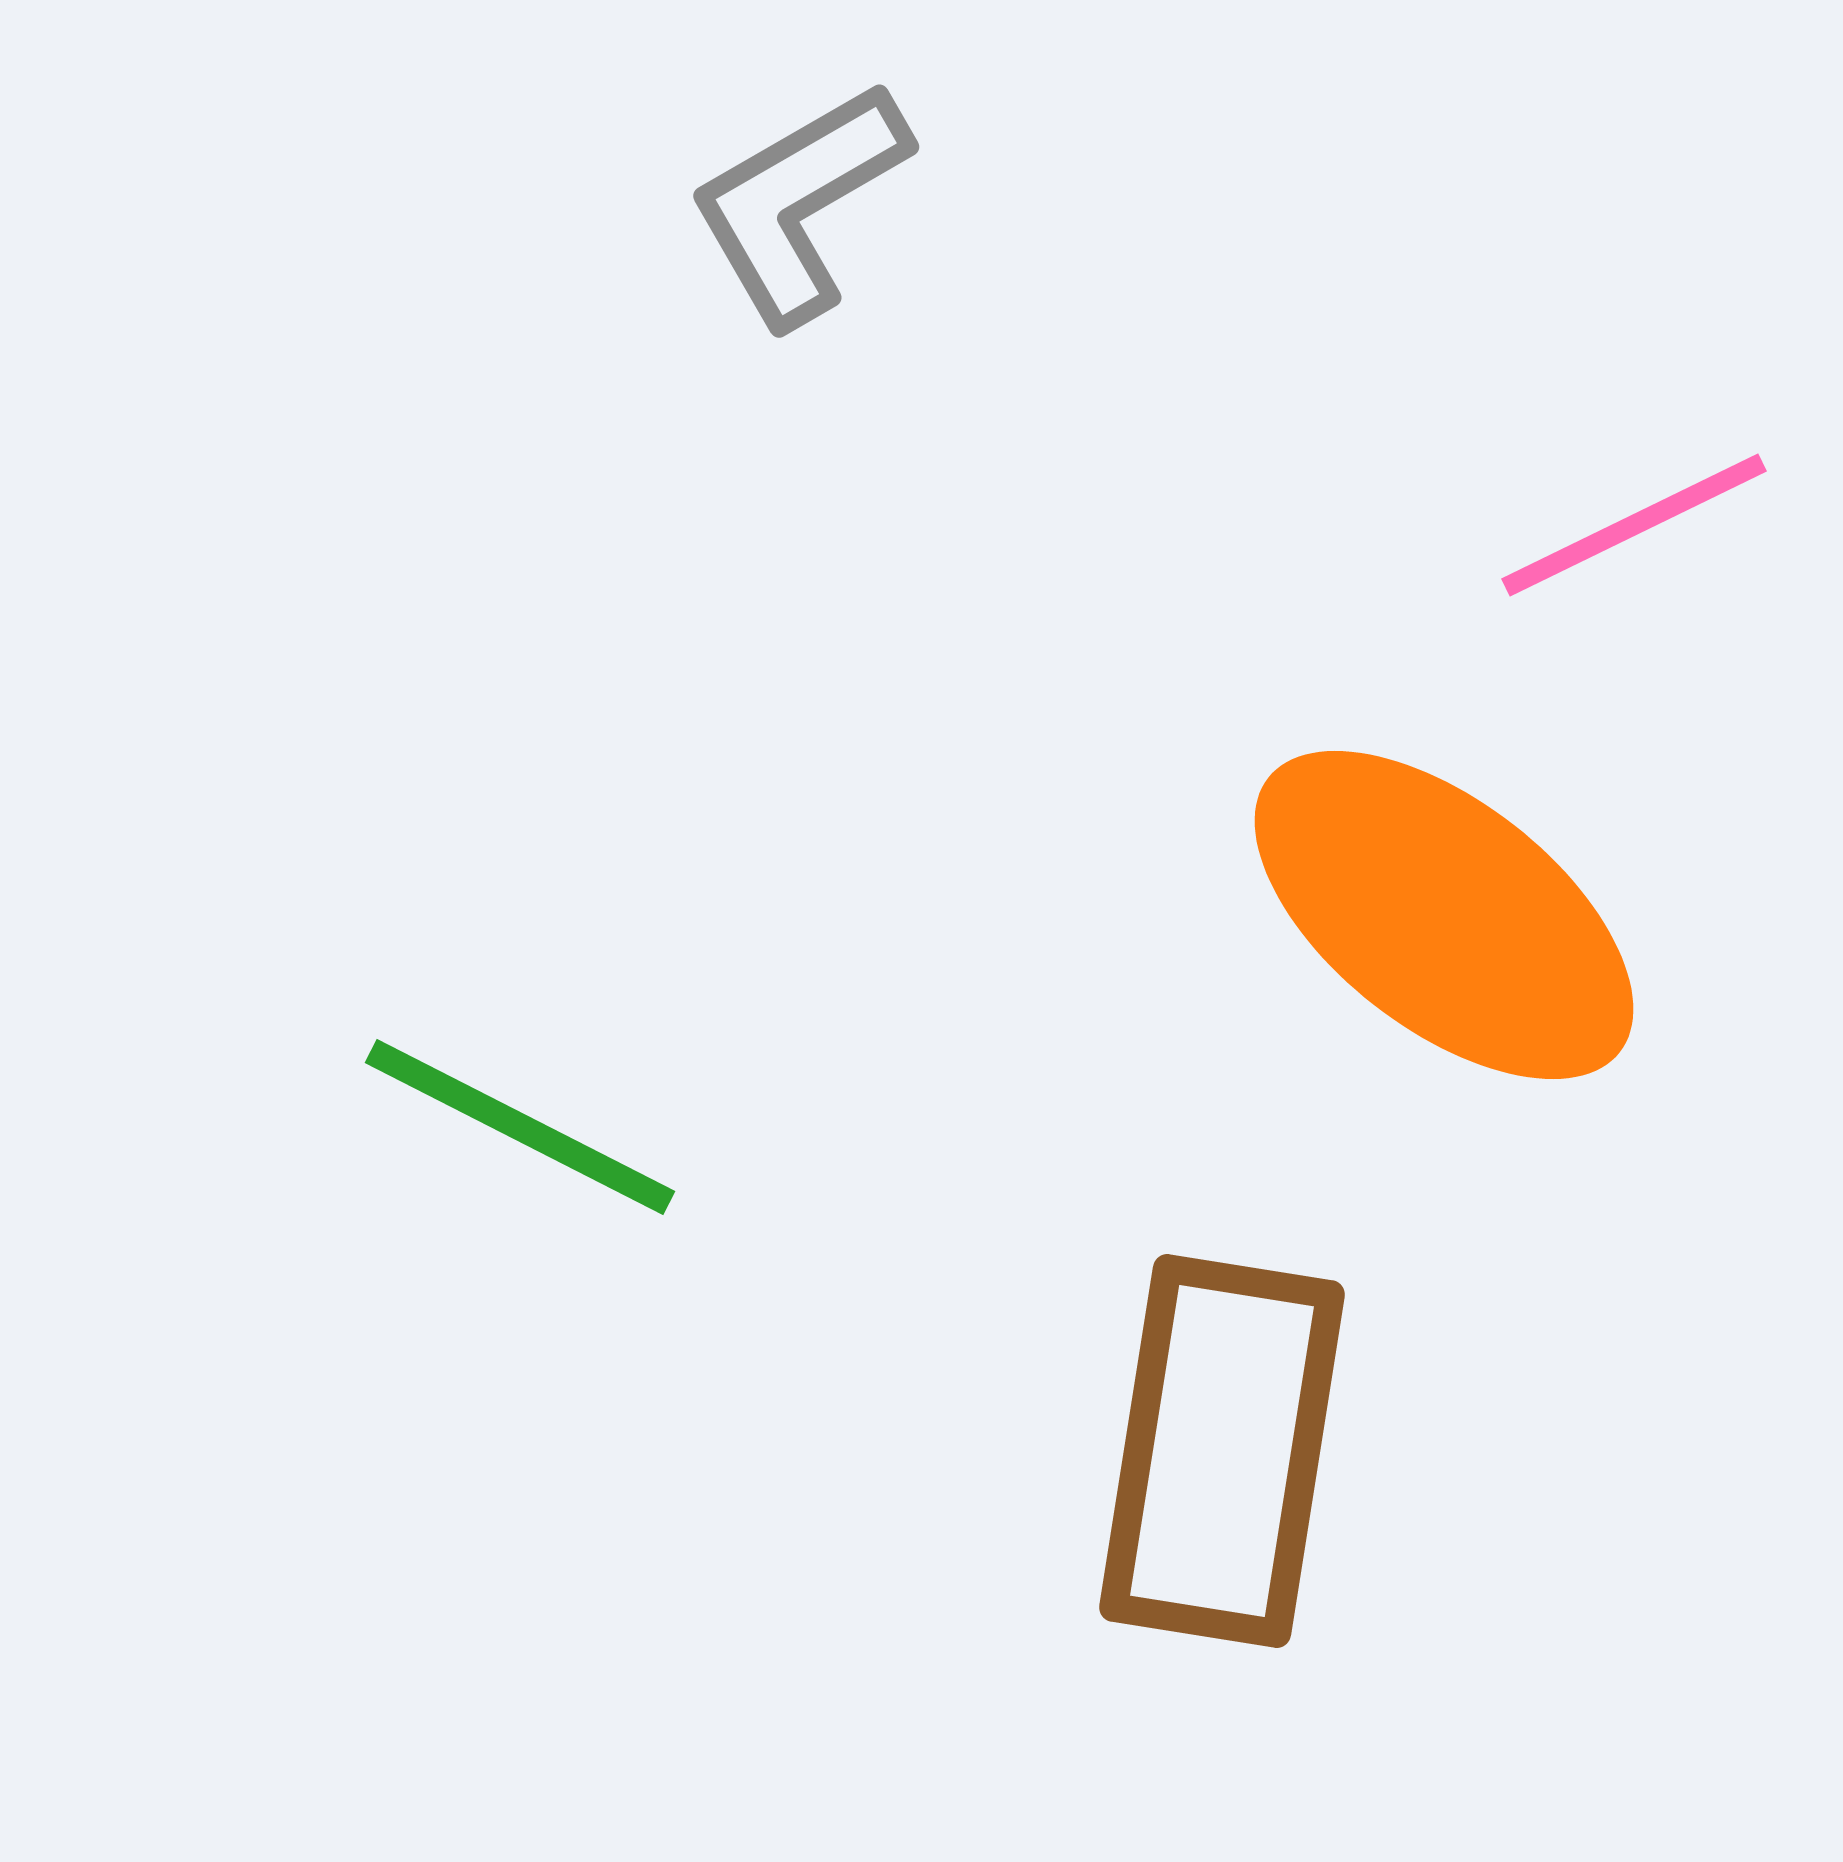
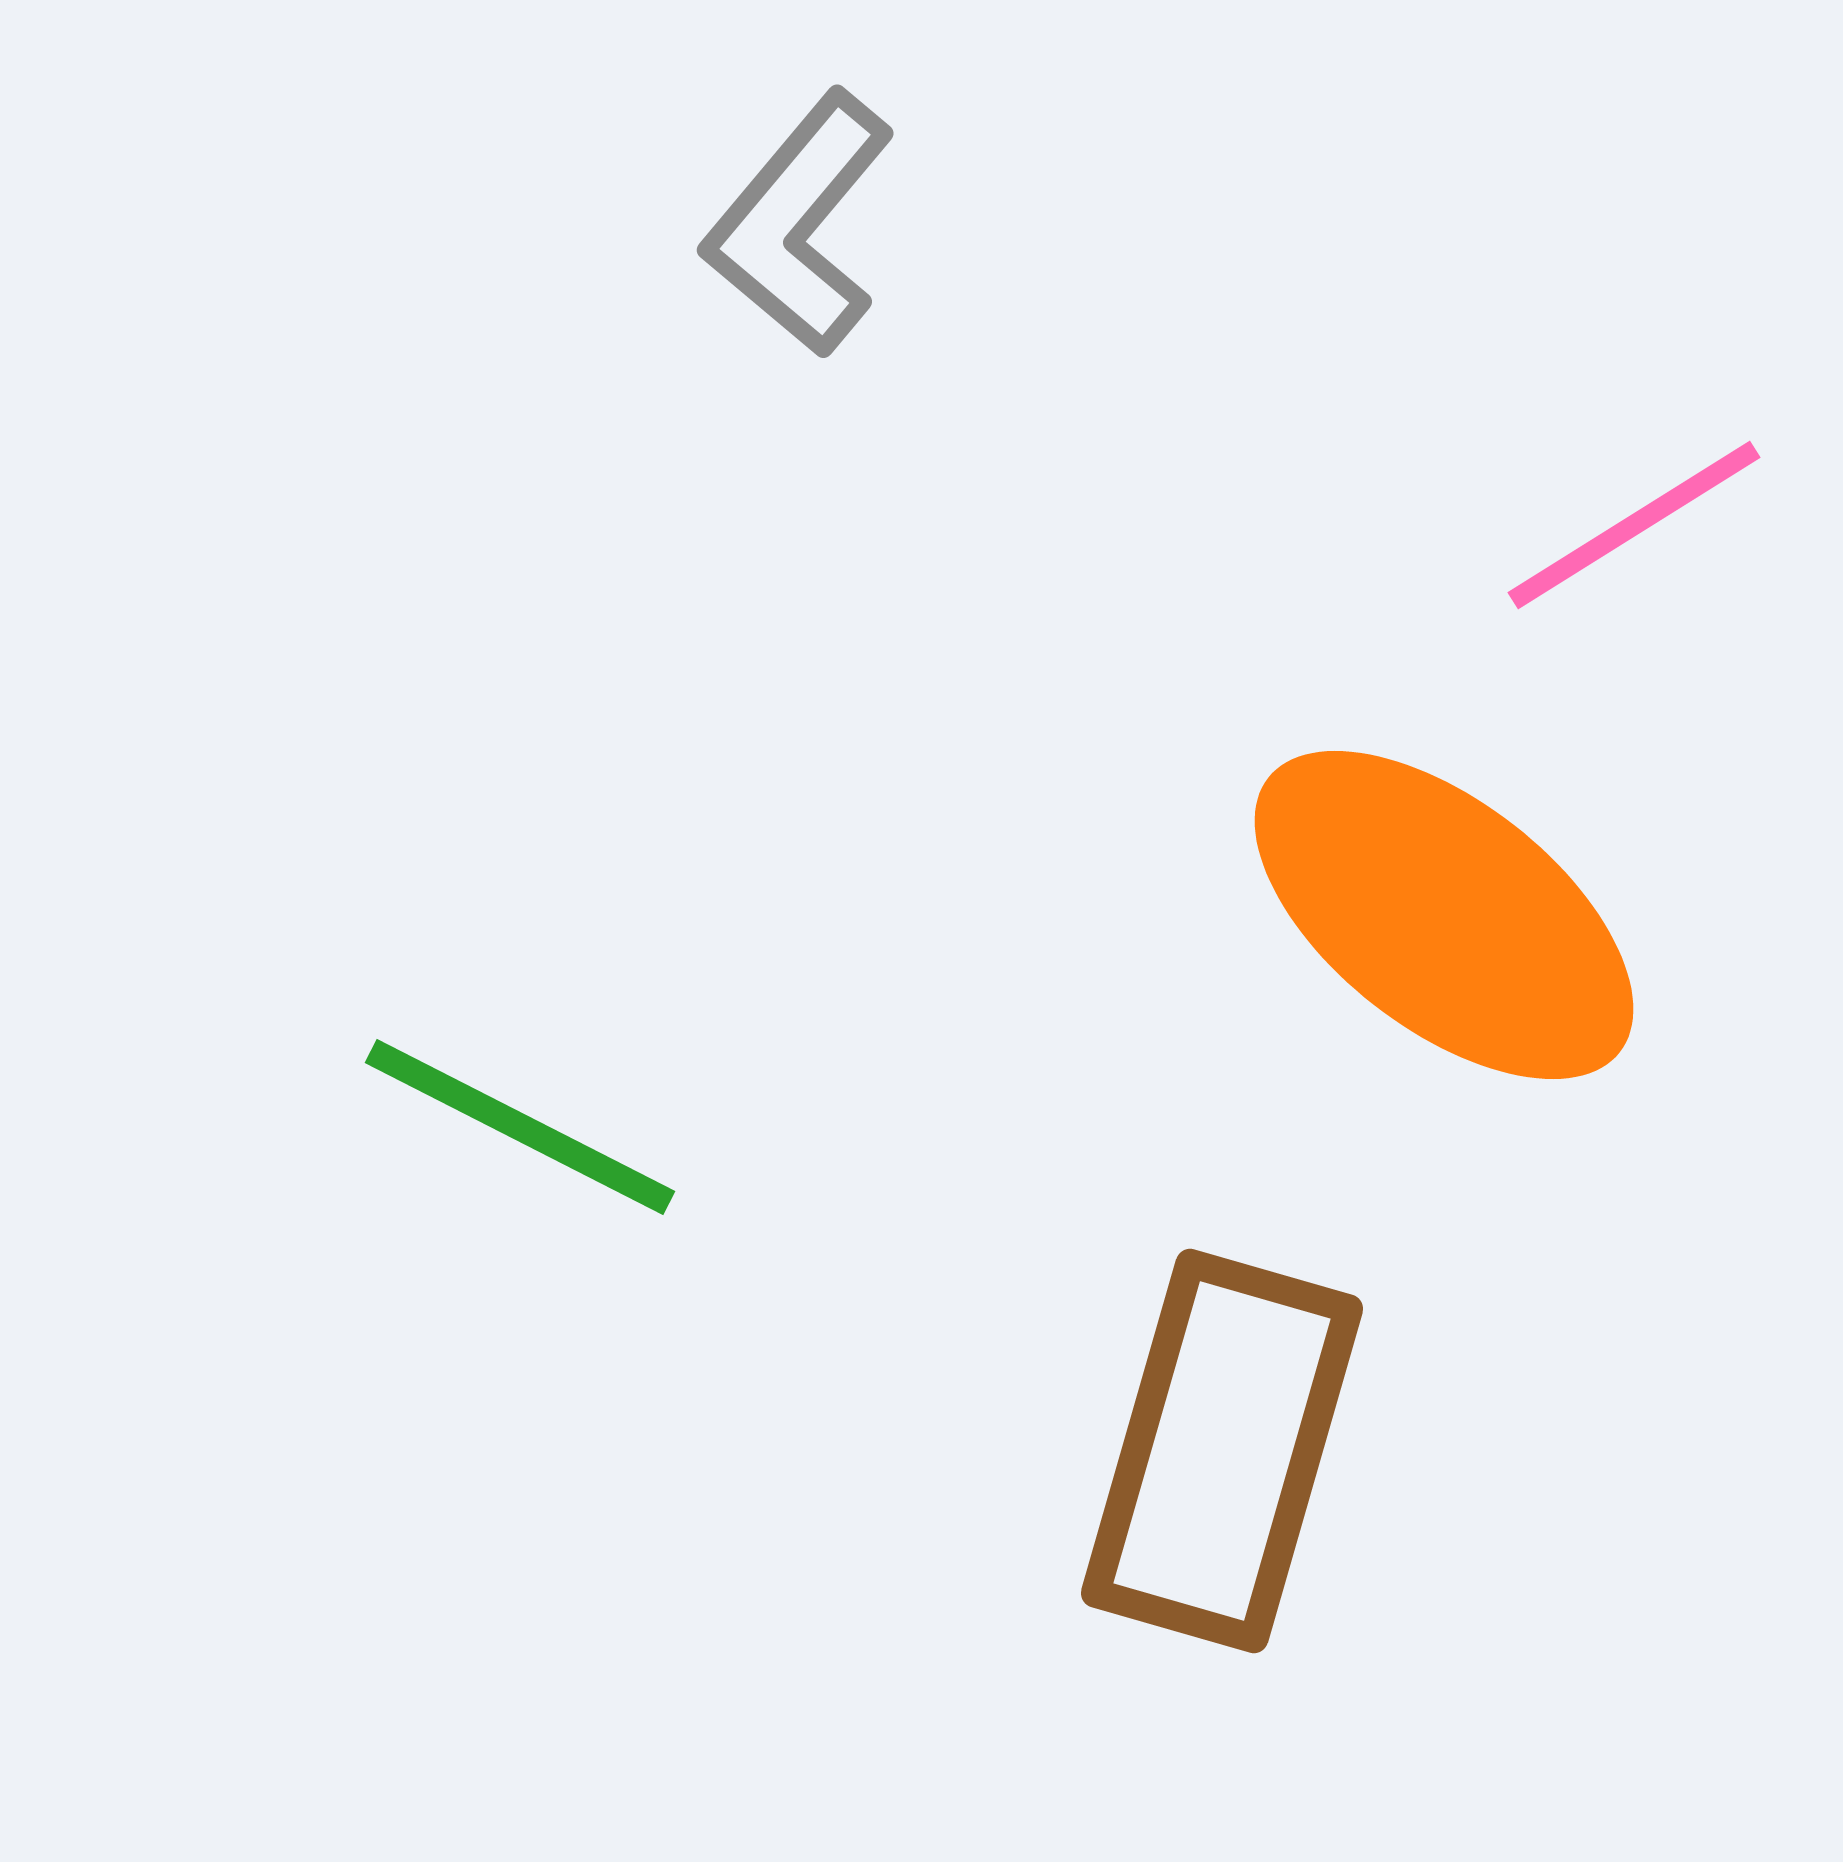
gray L-shape: moved 21 px down; rotated 20 degrees counterclockwise
pink line: rotated 6 degrees counterclockwise
brown rectangle: rotated 7 degrees clockwise
